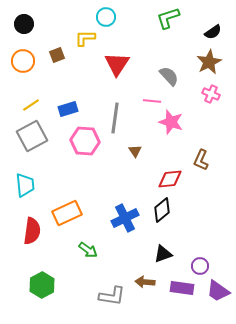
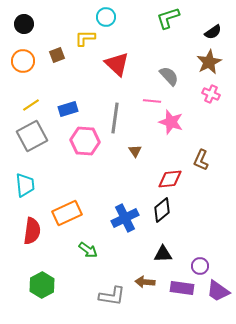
red triangle: rotated 20 degrees counterclockwise
black triangle: rotated 18 degrees clockwise
